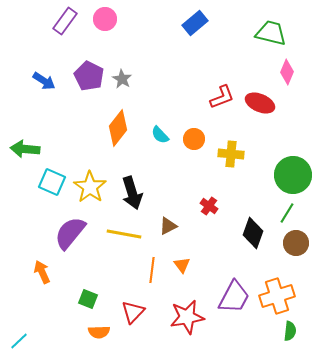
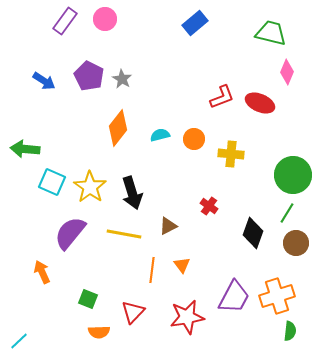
cyan semicircle: rotated 120 degrees clockwise
